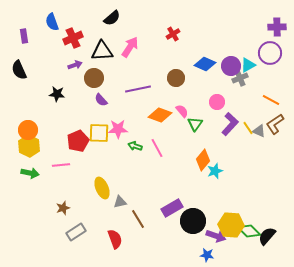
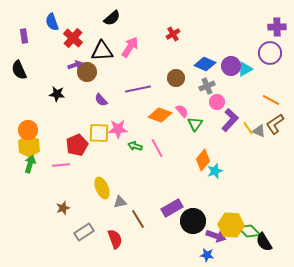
red cross at (73, 38): rotated 24 degrees counterclockwise
cyan triangle at (248, 65): moved 3 px left, 4 px down
brown circle at (94, 78): moved 7 px left, 6 px up
gray cross at (240, 78): moved 33 px left, 8 px down
purple L-shape at (230, 124): moved 4 px up
red pentagon at (78, 141): moved 1 px left, 4 px down
green arrow at (30, 173): moved 9 px up; rotated 84 degrees counterclockwise
gray rectangle at (76, 232): moved 8 px right
black semicircle at (267, 236): moved 3 px left, 6 px down; rotated 72 degrees counterclockwise
